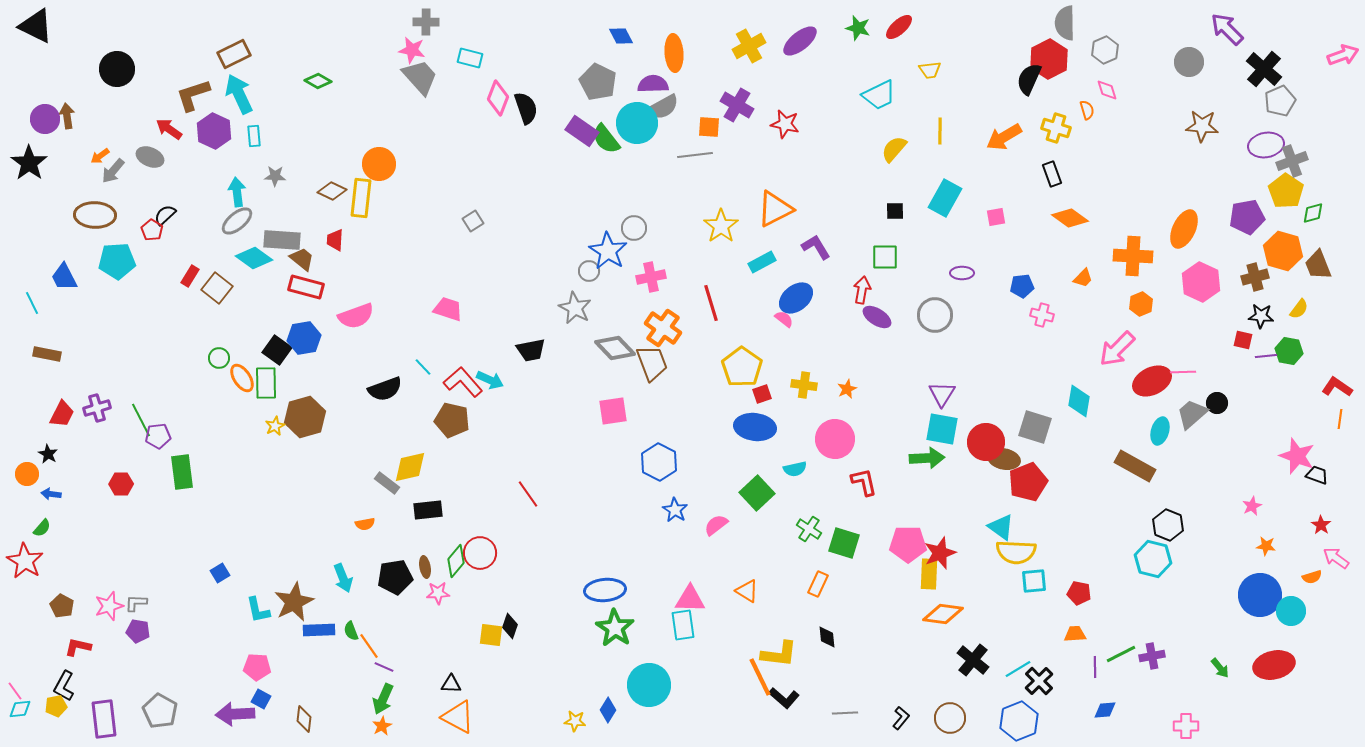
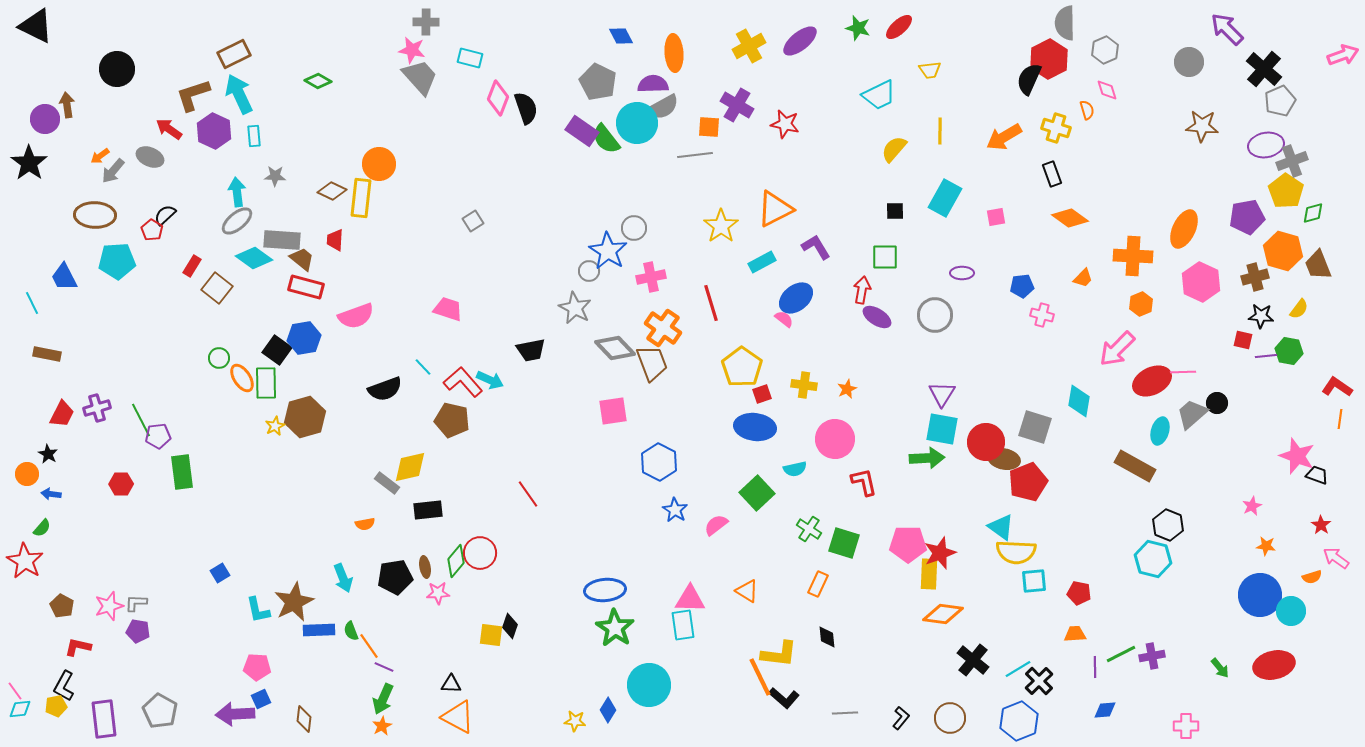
brown arrow at (67, 116): moved 11 px up
red rectangle at (190, 276): moved 2 px right, 10 px up
blue square at (261, 699): rotated 36 degrees clockwise
